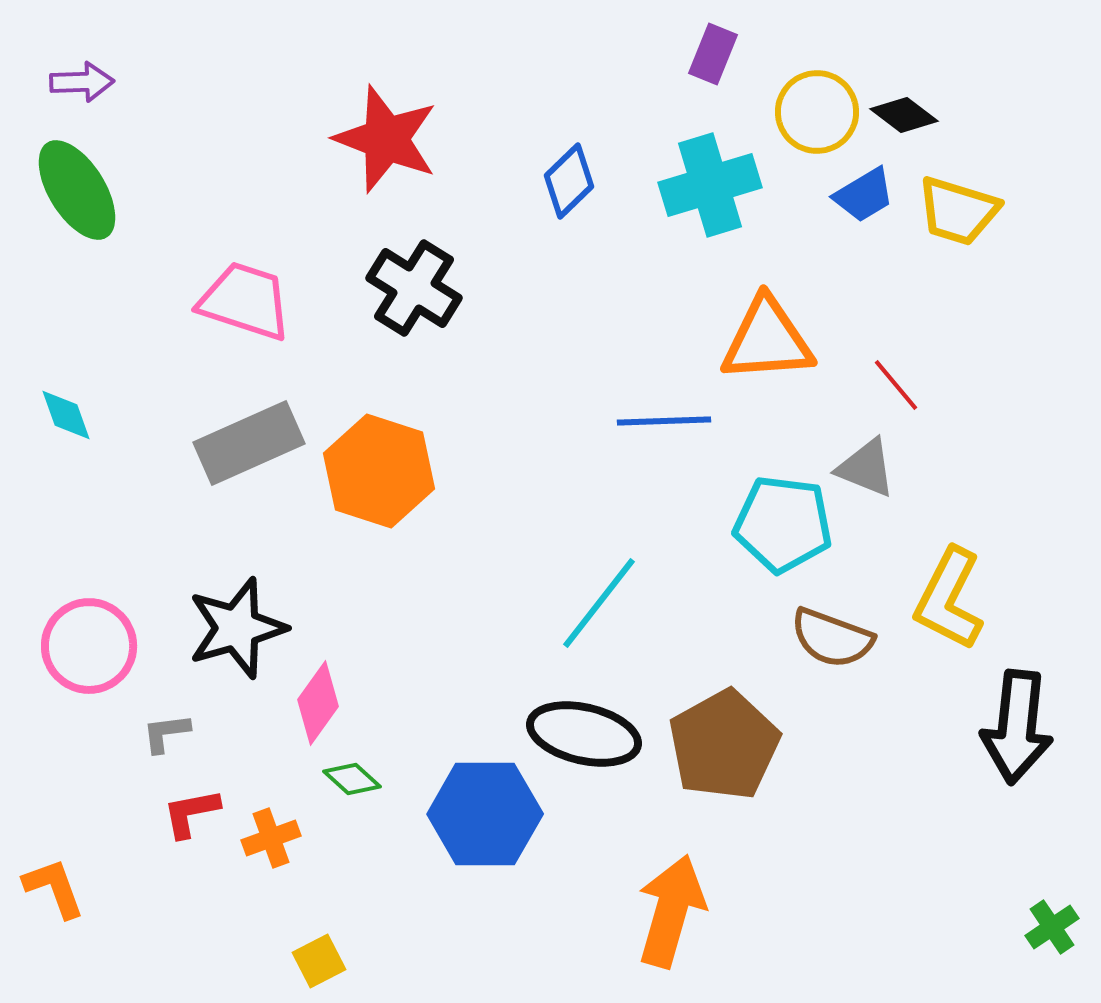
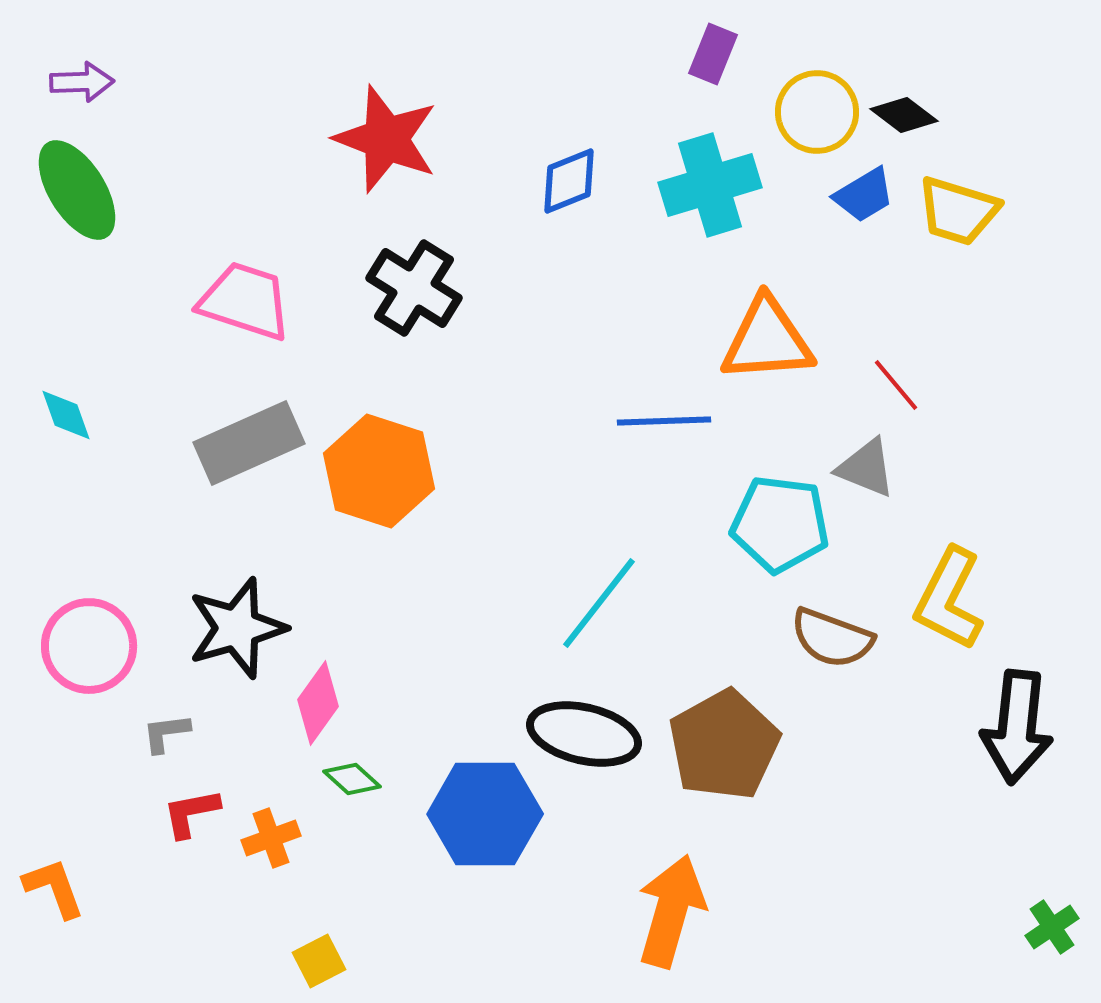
blue diamond: rotated 22 degrees clockwise
cyan pentagon: moved 3 px left
